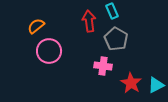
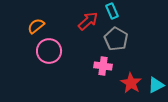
red arrow: moved 1 px left; rotated 55 degrees clockwise
